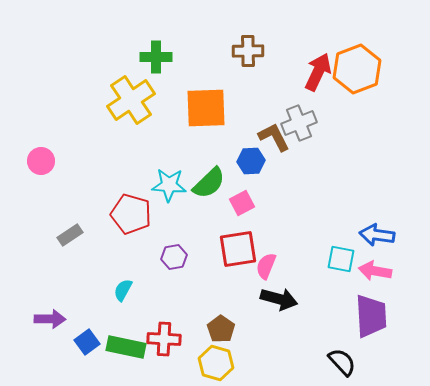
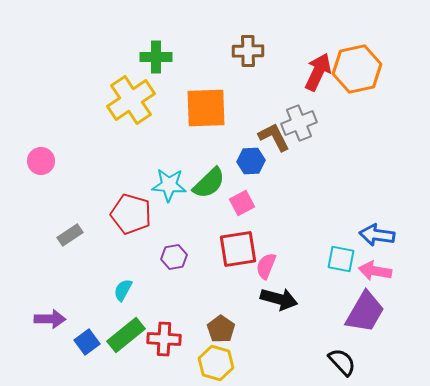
orange hexagon: rotated 9 degrees clockwise
purple trapezoid: moved 6 px left, 4 px up; rotated 33 degrees clockwise
green rectangle: moved 12 px up; rotated 51 degrees counterclockwise
